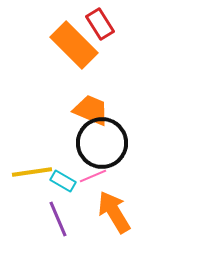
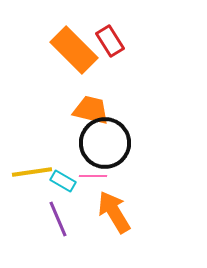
red rectangle: moved 10 px right, 17 px down
orange rectangle: moved 5 px down
orange trapezoid: rotated 9 degrees counterclockwise
black circle: moved 3 px right
pink line: rotated 24 degrees clockwise
